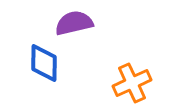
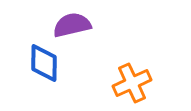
purple semicircle: moved 2 px left, 2 px down
